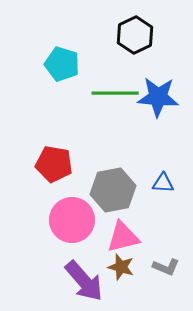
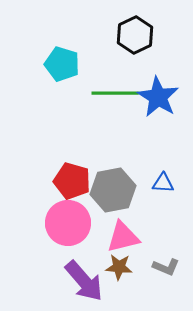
blue star: rotated 27 degrees clockwise
red pentagon: moved 18 px right, 17 px down; rotated 6 degrees clockwise
pink circle: moved 4 px left, 3 px down
brown star: moved 2 px left; rotated 12 degrees counterclockwise
